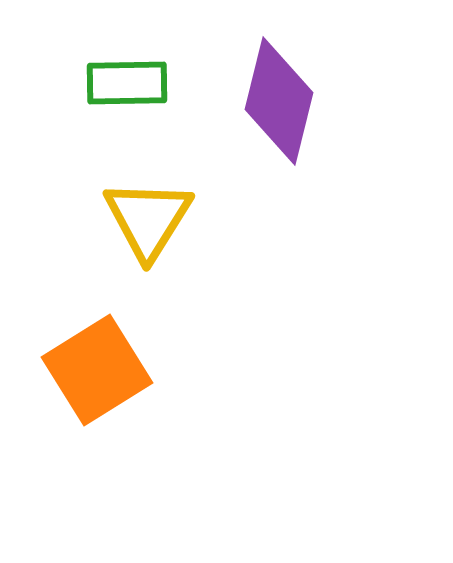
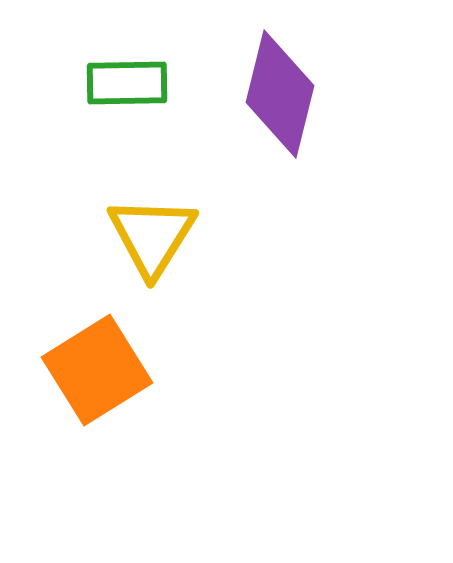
purple diamond: moved 1 px right, 7 px up
yellow triangle: moved 4 px right, 17 px down
